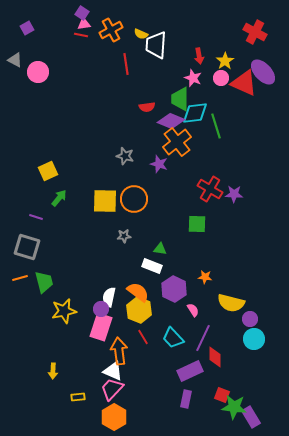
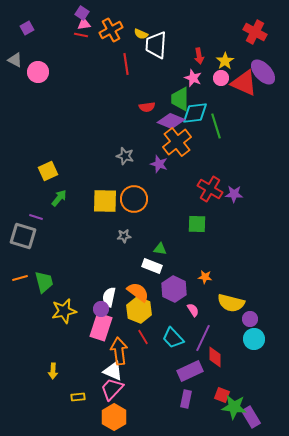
gray square at (27, 247): moved 4 px left, 11 px up
